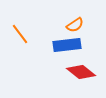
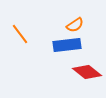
red diamond: moved 6 px right
